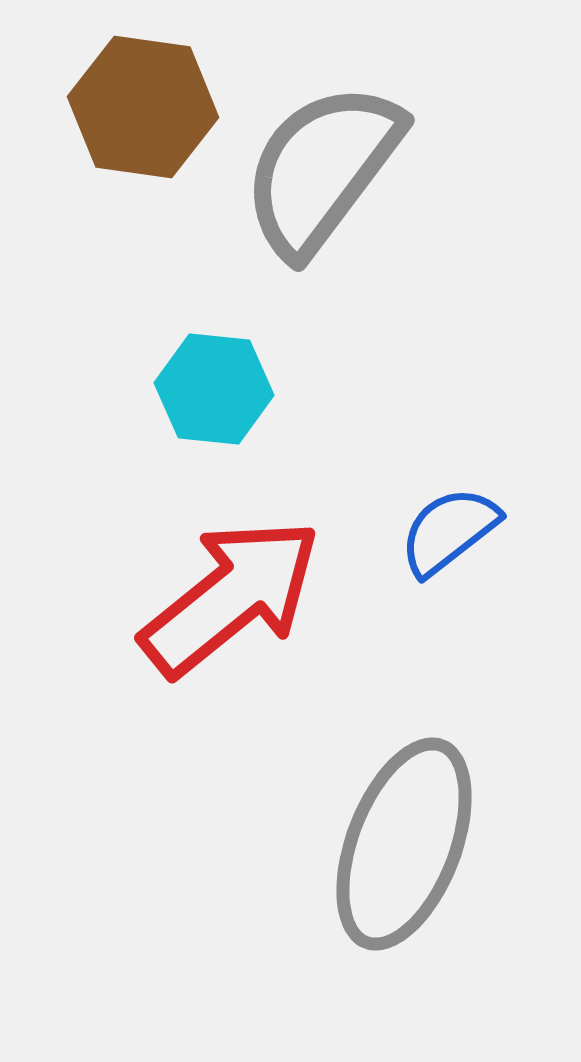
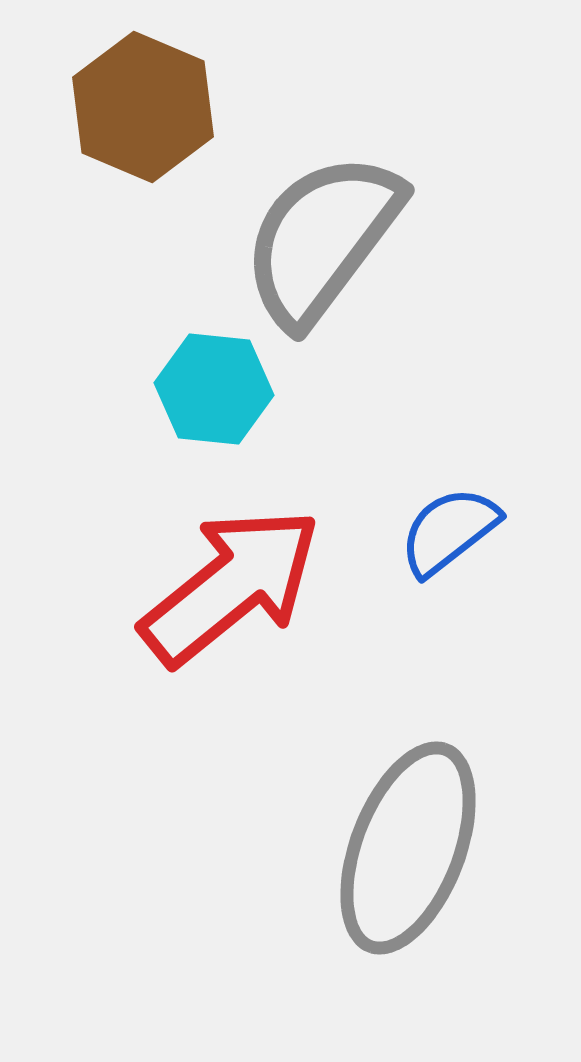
brown hexagon: rotated 15 degrees clockwise
gray semicircle: moved 70 px down
red arrow: moved 11 px up
gray ellipse: moved 4 px right, 4 px down
